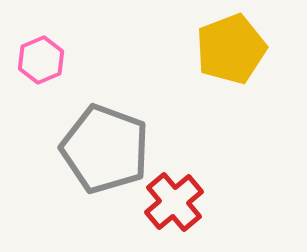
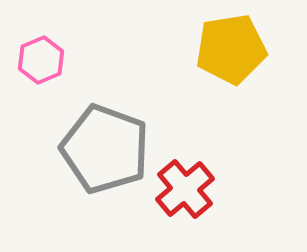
yellow pentagon: rotated 12 degrees clockwise
red cross: moved 11 px right, 13 px up
